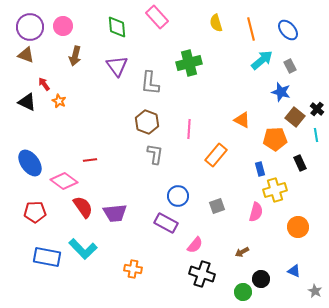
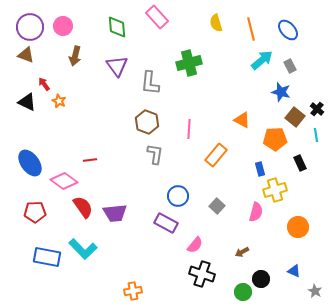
gray square at (217, 206): rotated 28 degrees counterclockwise
orange cross at (133, 269): moved 22 px down; rotated 18 degrees counterclockwise
